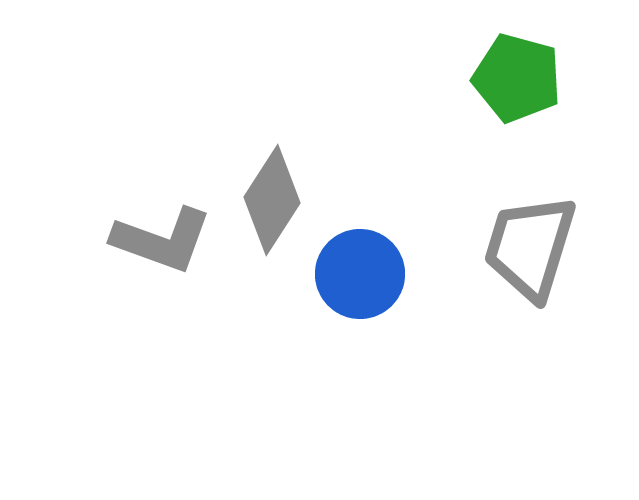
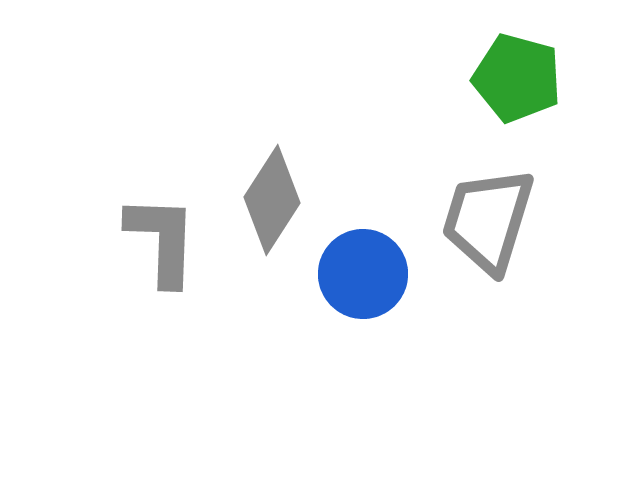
gray L-shape: rotated 108 degrees counterclockwise
gray trapezoid: moved 42 px left, 27 px up
blue circle: moved 3 px right
